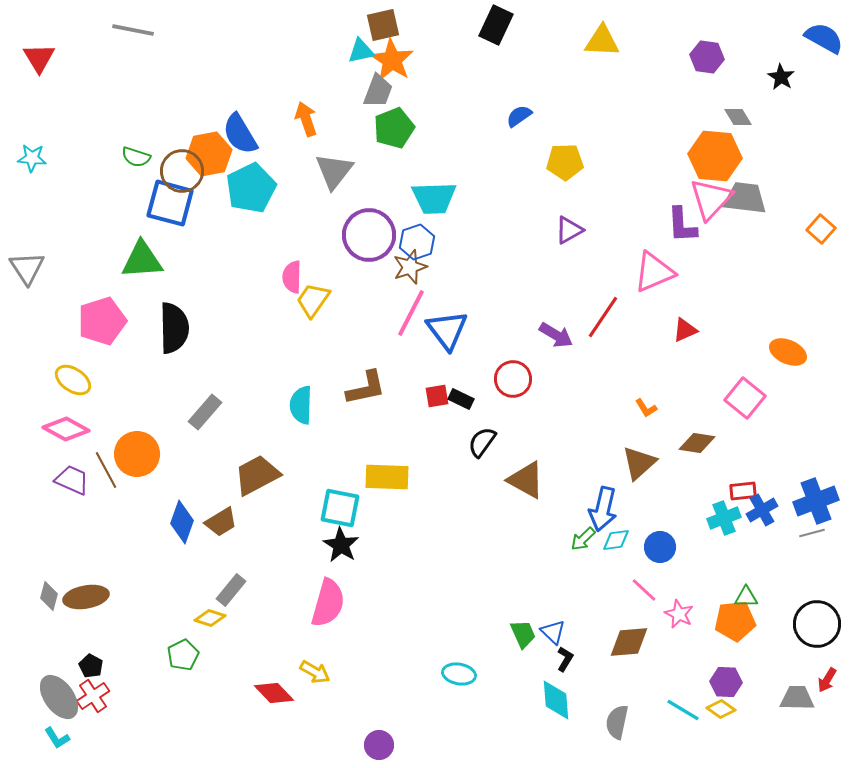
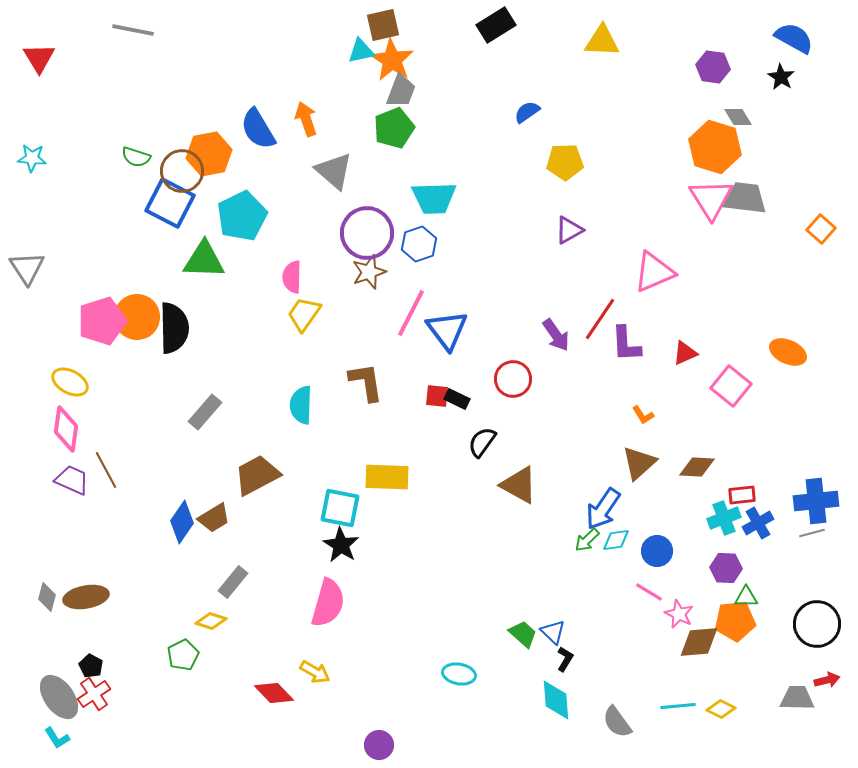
black rectangle at (496, 25): rotated 33 degrees clockwise
blue semicircle at (824, 38): moved 30 px left
purple hexagon at (707, 57): moved 6 px right, 10 px down
gray trapezoid at (378, 91): moved 23 px right
blue semicircle at (519, 116): moved 8 px right, 4 px up
blue semicircle at (240, 134): moved 18 px right, 5 px up
orange hexagon at (715, 156): moved 9 px up; rotated 12 degrees clockwise
gray triangle at (334, 171): rotated 27 degrees counterclockwise
cyan pentagon at (251, 188): moved 9 px left, 28 px down
pink triangle at (711, 199): rotated 15 degrees counterclockwise
blue square at (170, 203): rotated 12 degrees clockwise
purple L-shape at (682, 225): moved 56 px left, 119 px down
purple circle at (369, 235): moved 2 px left, 2 px up
blue hexagon at (417, 242): moved 2 px right, 2 px down
green triangle at (142, 260): moved 62 px right; rotated 6 degrees clockwise
brown star at (410, 267): moved 41 px left, 5 px down
yellow trapezoid at (313, 300): moved 9 px left, 14 px down
red line at (603, 317): moved 3 px left, 2 px down
red triangle at (685, 330): moved 23 px down
purple arrow at (556, 335): rotated 24 degrees clockwise
yellow ellipse at (73, 380): moved 3 px left, 2 px down; rotated 6 degrees counterclockwise
brown L-shape at (366, 388): moved 6 px up; rotated 87 degrees counterclockwise
red square at (437, 396): rotated 15 degrees clockwise
pink square at (745, 398): moved 14 px left, 12 px up
black rectangle at (461, 399): moved 4 px left
orange L-shape at (646, 408): moved 3 px left, 7 px down
pink diamond at (66, 429): rotated 69 degrees clockwise
brown diamond at (697, 443): moved 24 px down; rotated 6 degrees counterclockwise
orange circle at (137, 454): moved 137 px up
brown triangle at (526, 480): moved 7 px left, 5 px down
red rectangle at (743, 491): moved 1 px left, 4 px down
blue cross at (816, 501): rotated 15 degrees clockwise
blue arrow at (603, 509): rotated 21 degrees clockwise
blue cross at (762, 510): moved 4 px left, 13 px down
blue diamond at (182, 522): rotated 15 degrees clockwise
brown trapezoid at (221, 522): moved 7 px left, 4 px up
green arrow at (583, 539): moved 4 px right, 1 px down
blue circle at (660, 547): moved 3 px left, 4 px down
gray rectangle at (231, 590): moved 2 px right, 8 px up
pink line at (644, 590): moved 5 px right, 2 px down; rotated 12 degrees counterclockwise
gray diamond at (49, 596): moved 2 px left, 1 px down
yellow diamond at (210, 618): moved 1 px right, 3 px down
green trapezoid at (523, 634): rotated 24 degrees counterclockwise
brown diamond at (629, 642): moved 70 px right
red arrow at (827, 680): rotated 135 degrees counterclockwise
purple hexagon at (726, 682): moved 114 px up
red cross at (93, 696): moved 1 px right, 2 px up
yellow diamond at (721, 709): rotated 8 degrees counterclockwise
cyan line at (683, 710): moved 5 px left, 4 px up; rotated 36 degrees counterclockwise
gray semicircle at (617, 722): rotated 48 degrees counterclockwise
